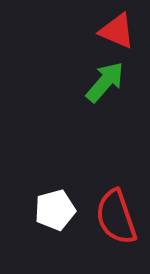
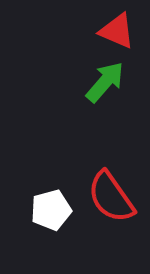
white pentagon: moved 4 px left
red semicircle: moved 5 px left, 20 px up; rotated 16 degrees counterclockwise
